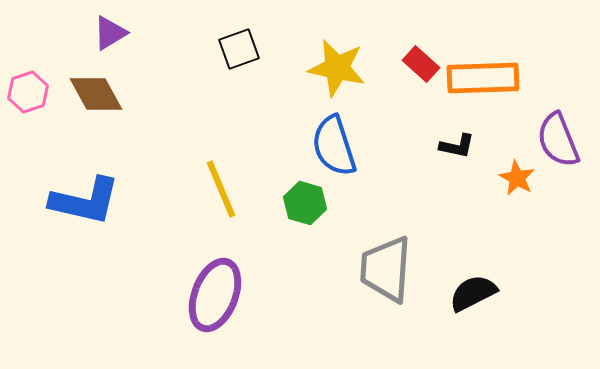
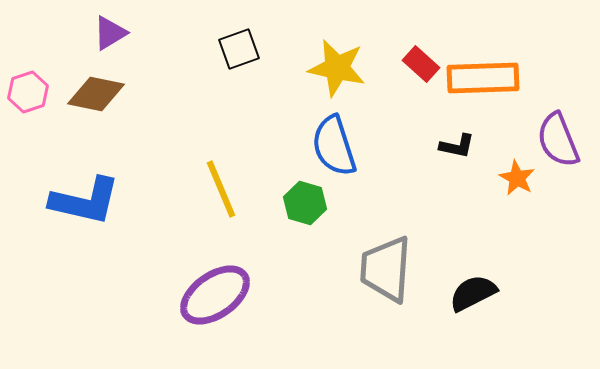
brown diamond: rotated 50 degrees counterclockwise
purple ellipse: rotated 34 degrees clockwise
